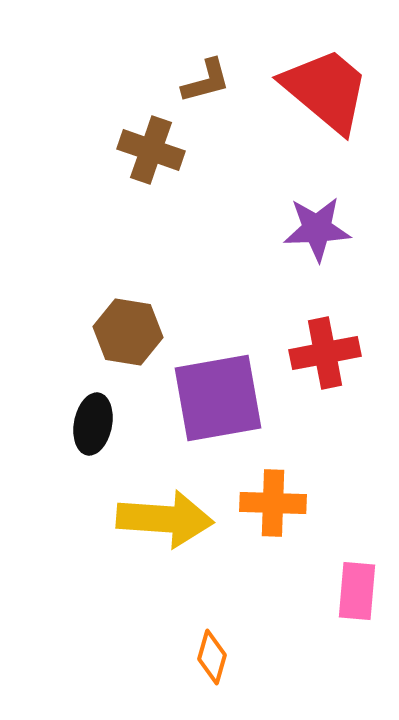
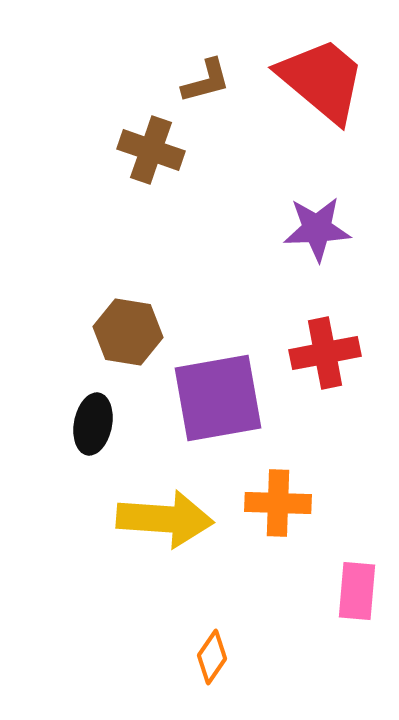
red trapezoid: moved 4 px left, 10 px up
orange cross: moved 5 px right
orange diamond: rotated 18 degrees clockwise
